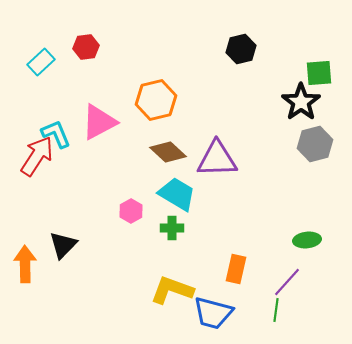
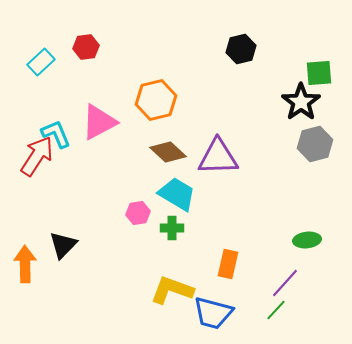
purple triangle: moved 1 px right, 2 px up
pink hexagon: moved 7 px right, 2 px down; rotated 20 degrees clockwise
orange rectangle: moved 8 px left, 5 px up
purple line: moved 2 px left, 1 px down
green line: rotated 35 degrees clockwise
